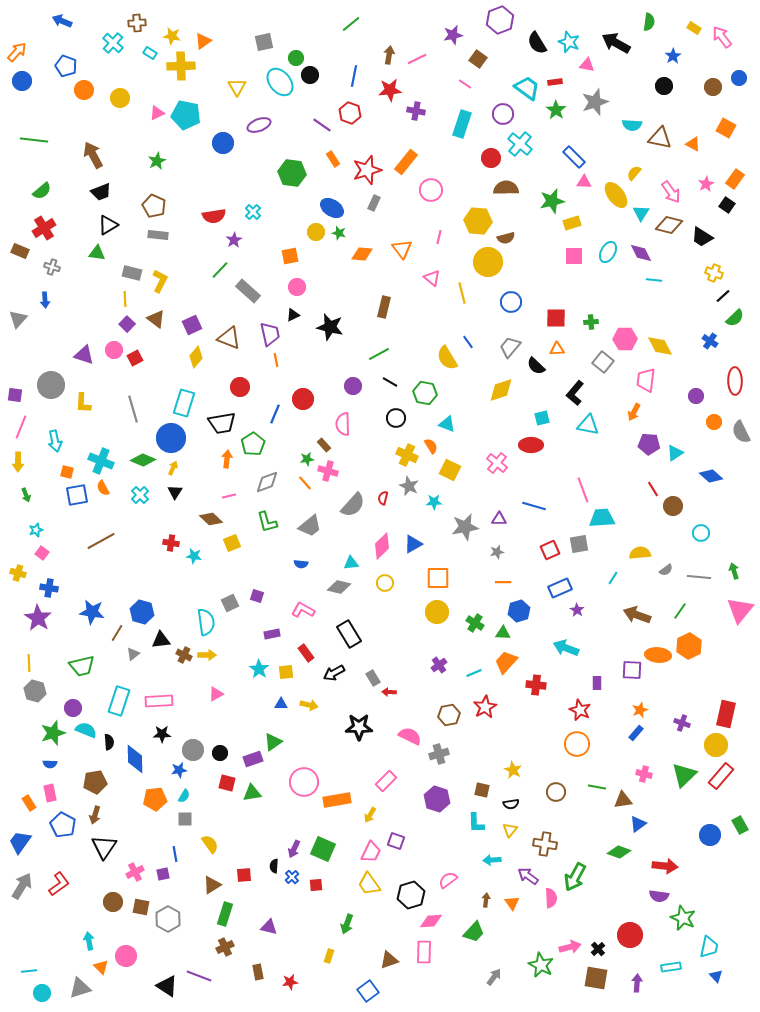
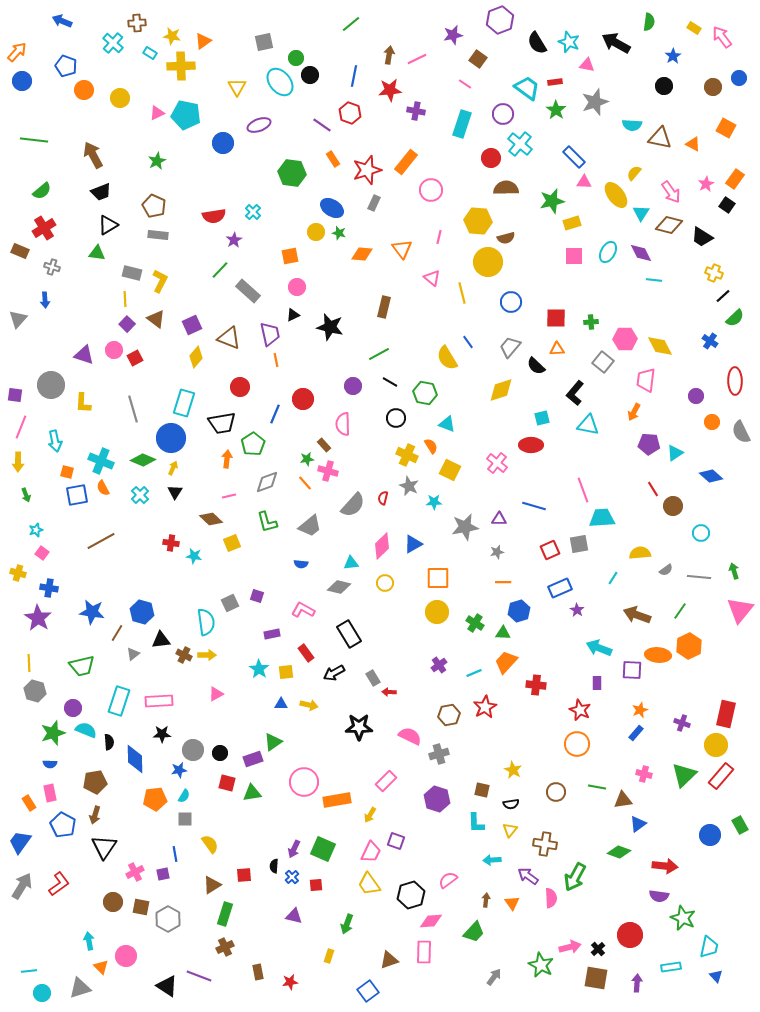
orange circle at (714, 422): moved 2 px left
cyan arrow at (566, 648): moved 33 px right
purple triangle at (269, 927): moved 25 px right, 11 px up
